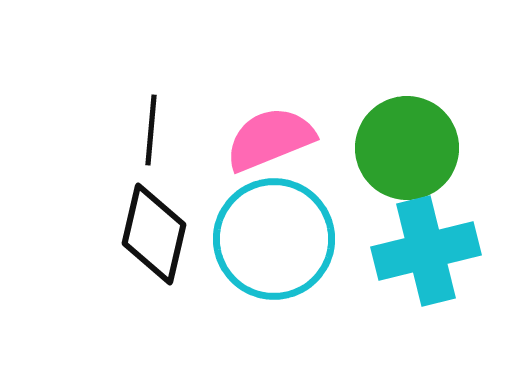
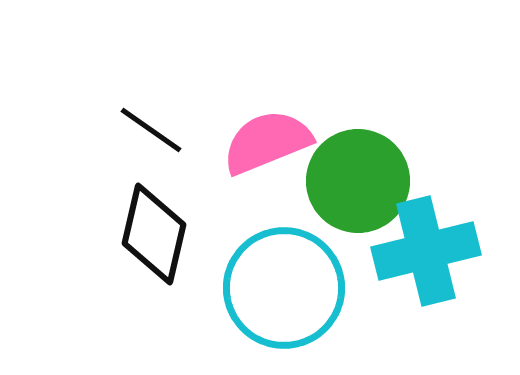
black line: rotated 60 degrees counterclockwise
pink semicircle: moved 3 px left, 3 px down
green circle: moved 49 px left, 33 px down
cyan circle: moved 10 px right, 49 px down
